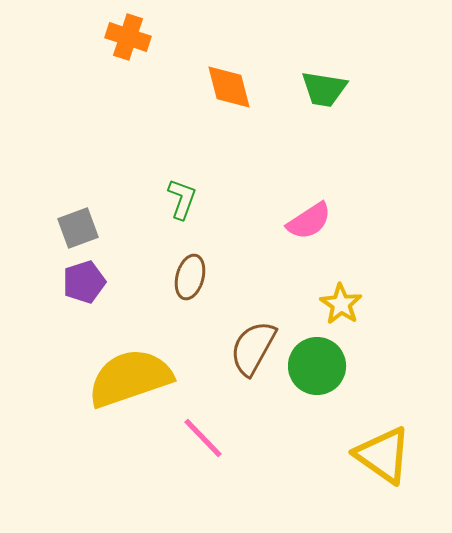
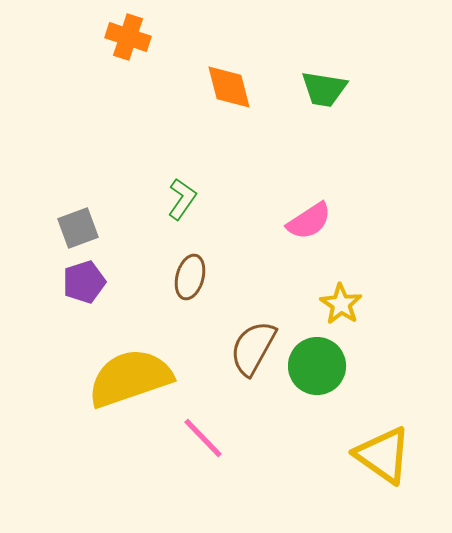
green L-shape: rotated 15 degrees clockwise
